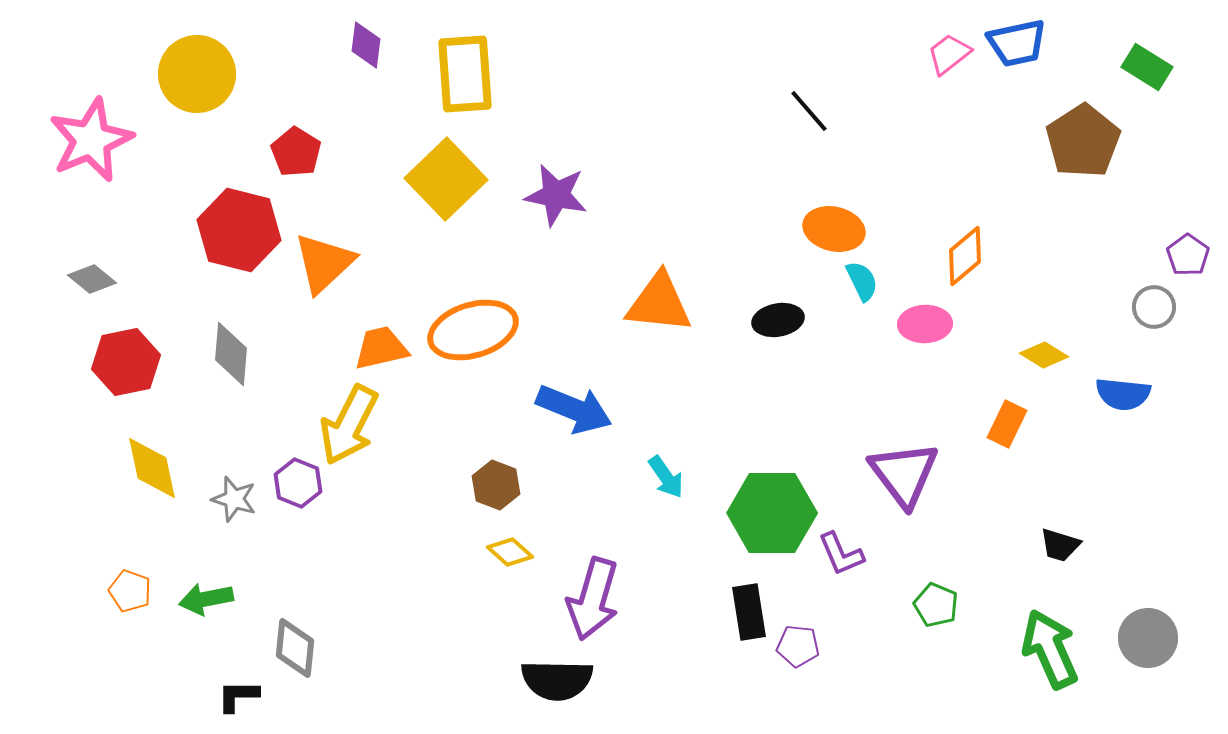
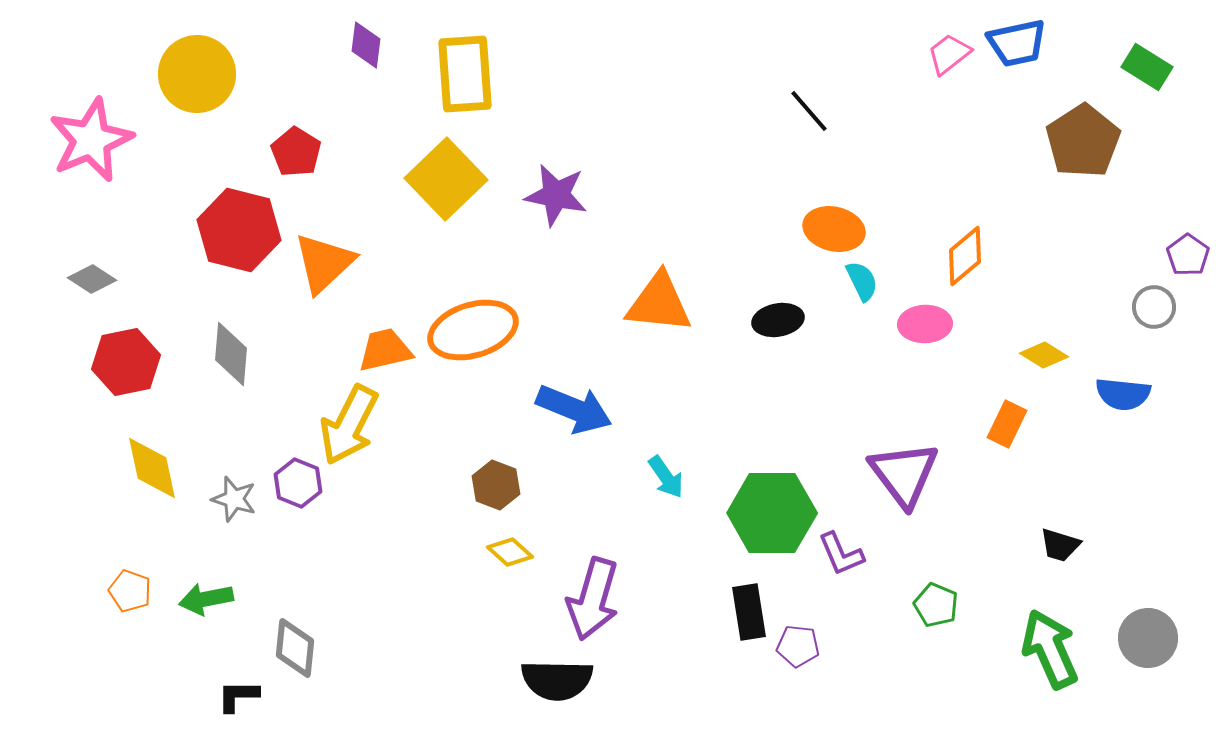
gray diamond at (92, 279): rotated 6 degrees counterclockwise
orange trapezoid at (381, 348): moved 4 px right, 2 px down
